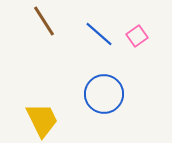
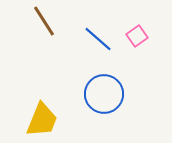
blue line: moved 1 px left, 5 px down
yellow trapezoid: rotated 48 degrees clockwise
